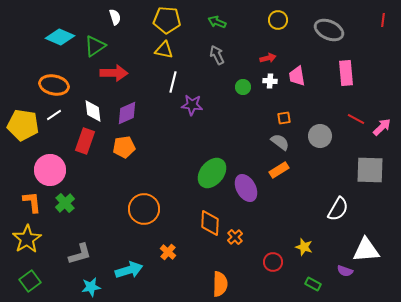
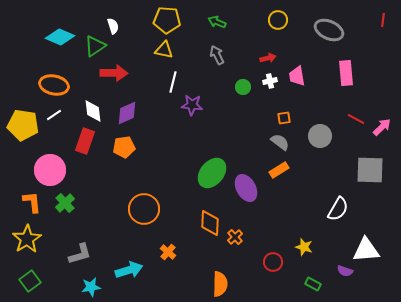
white semicircle at (115, 17): moved 2 px left, 9 px down
white cross at (270, 81): rotated 16 degrees counterclockwise
